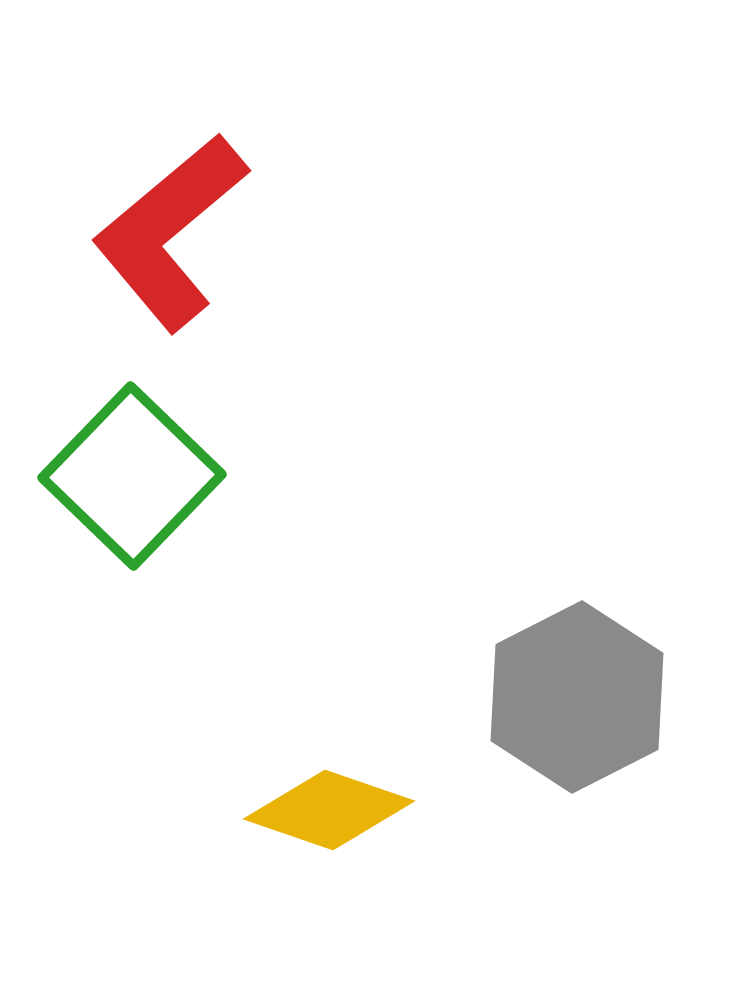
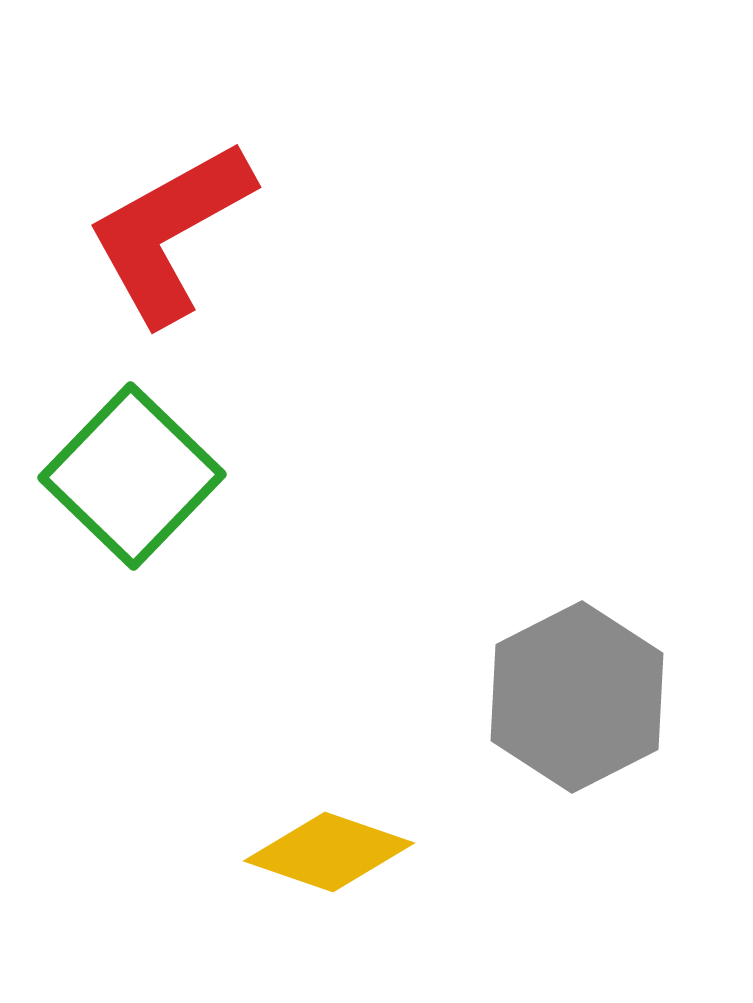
red L-shape: rotated 11 degrees clockwise
yellow diamond: moved 42 px down
